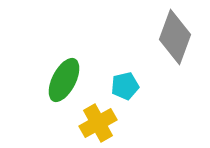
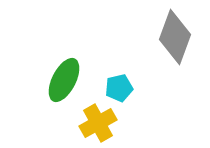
cyan pentagon: moved 6 px left, 2 px down
